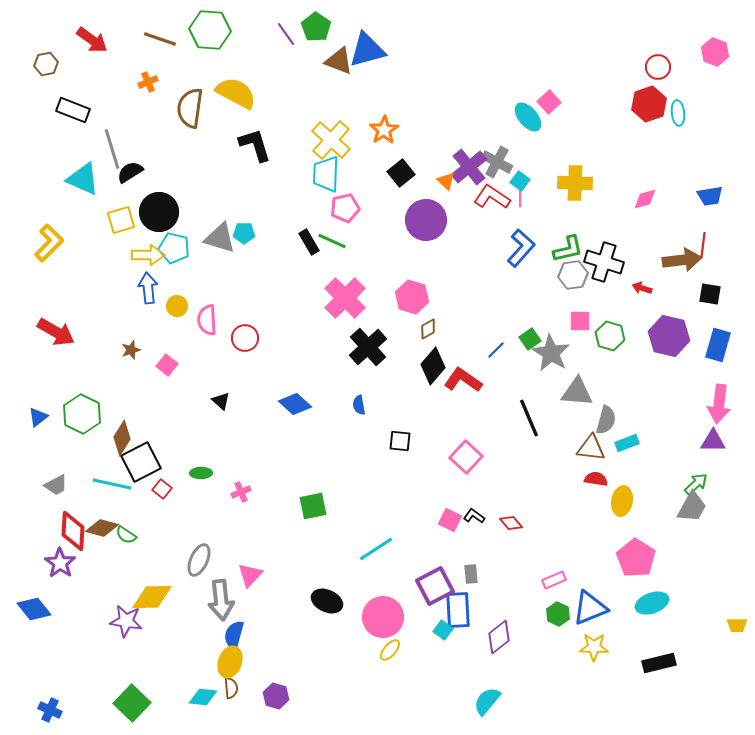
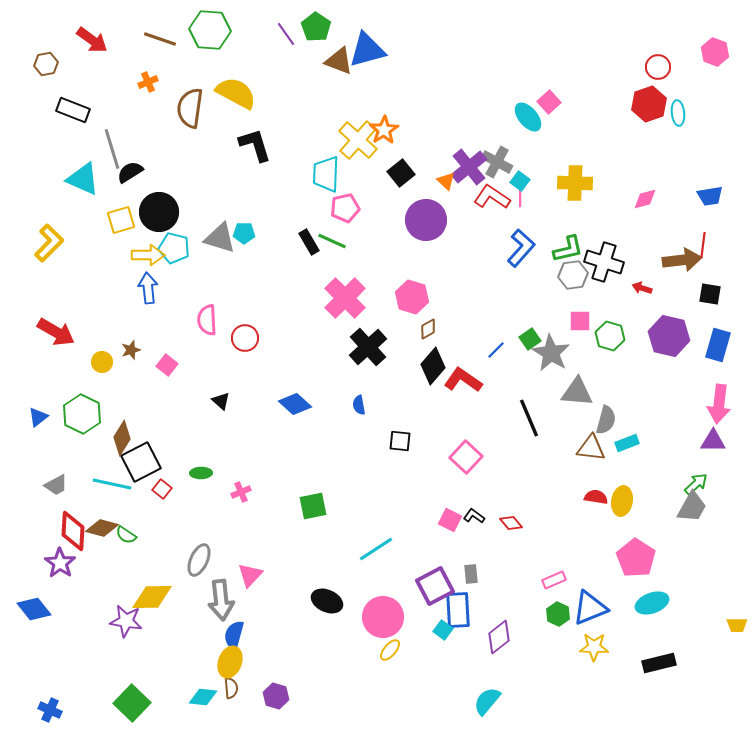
yellow cross at (331, 140): moved 27 px right
yellow circle at (177, 306): moved 75 px left, 56 px down
red semicircle at (596, 479): moved 18 px down
